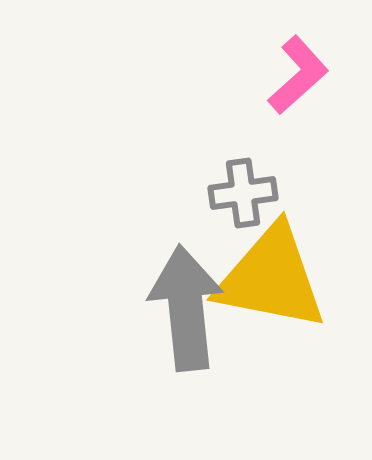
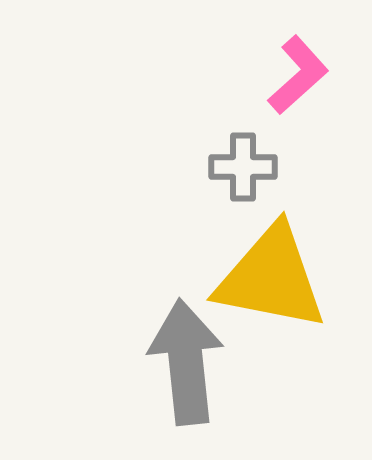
gray cross: moved 26 px up; rotated 8 degrees clockwise
gray arrow: moved 54 px down
